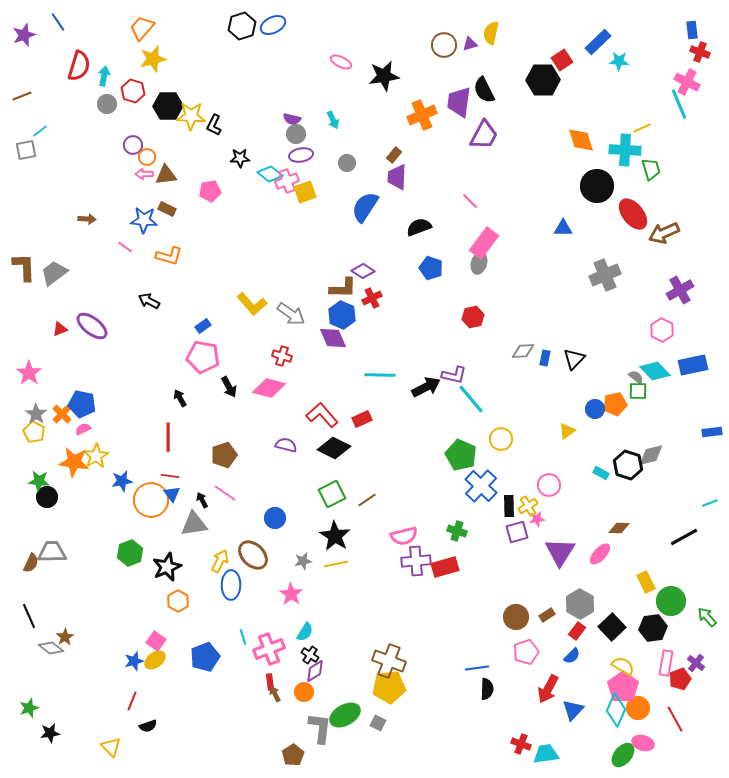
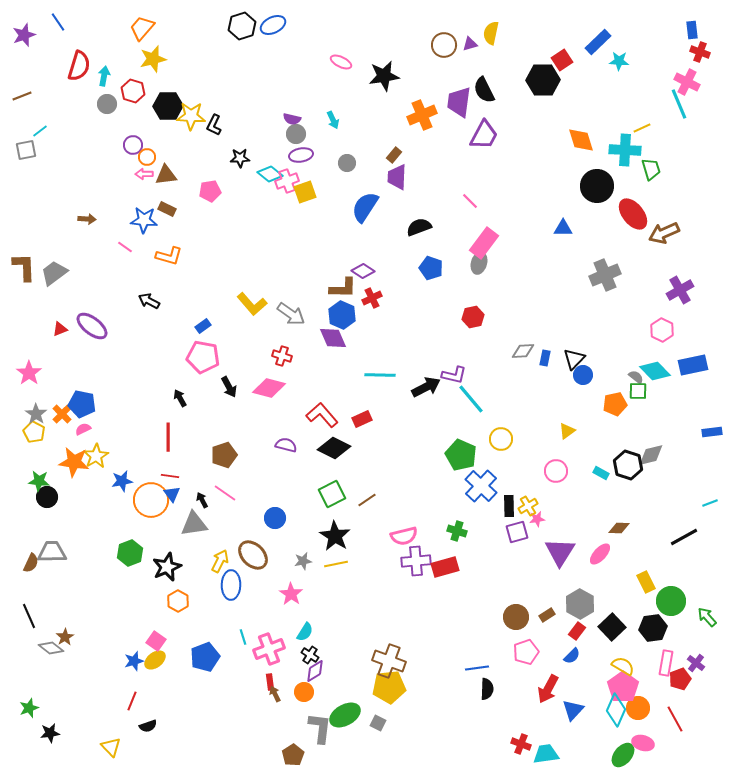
blue circle at (595, 409): moved 12 px left, 34 px up
pink circle at (549, 485): moved 7 px right, 14 px up
